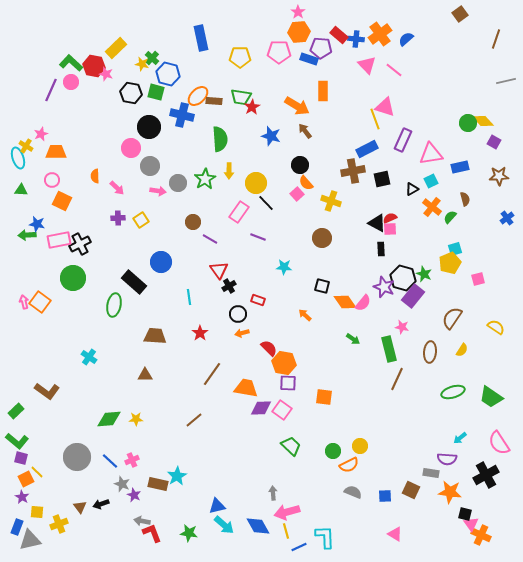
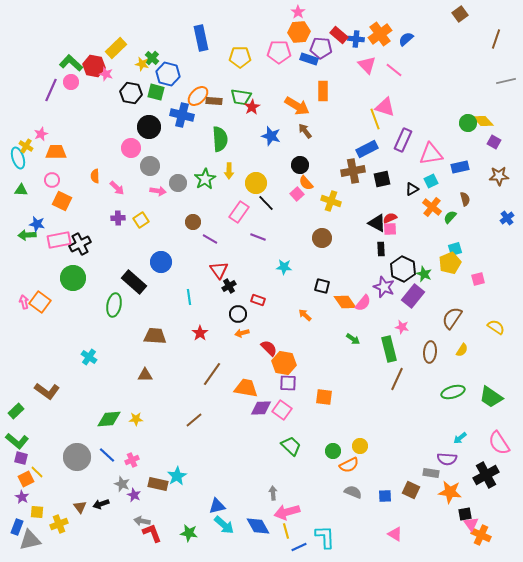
black hexagon at (403, 278): moved 9 px up; rotated 10 degrees clockwise
blue line at (110, 461): moved 3 px left, 6 px up
black square at (465, 514): rotated 24 degrees counterclockwise
